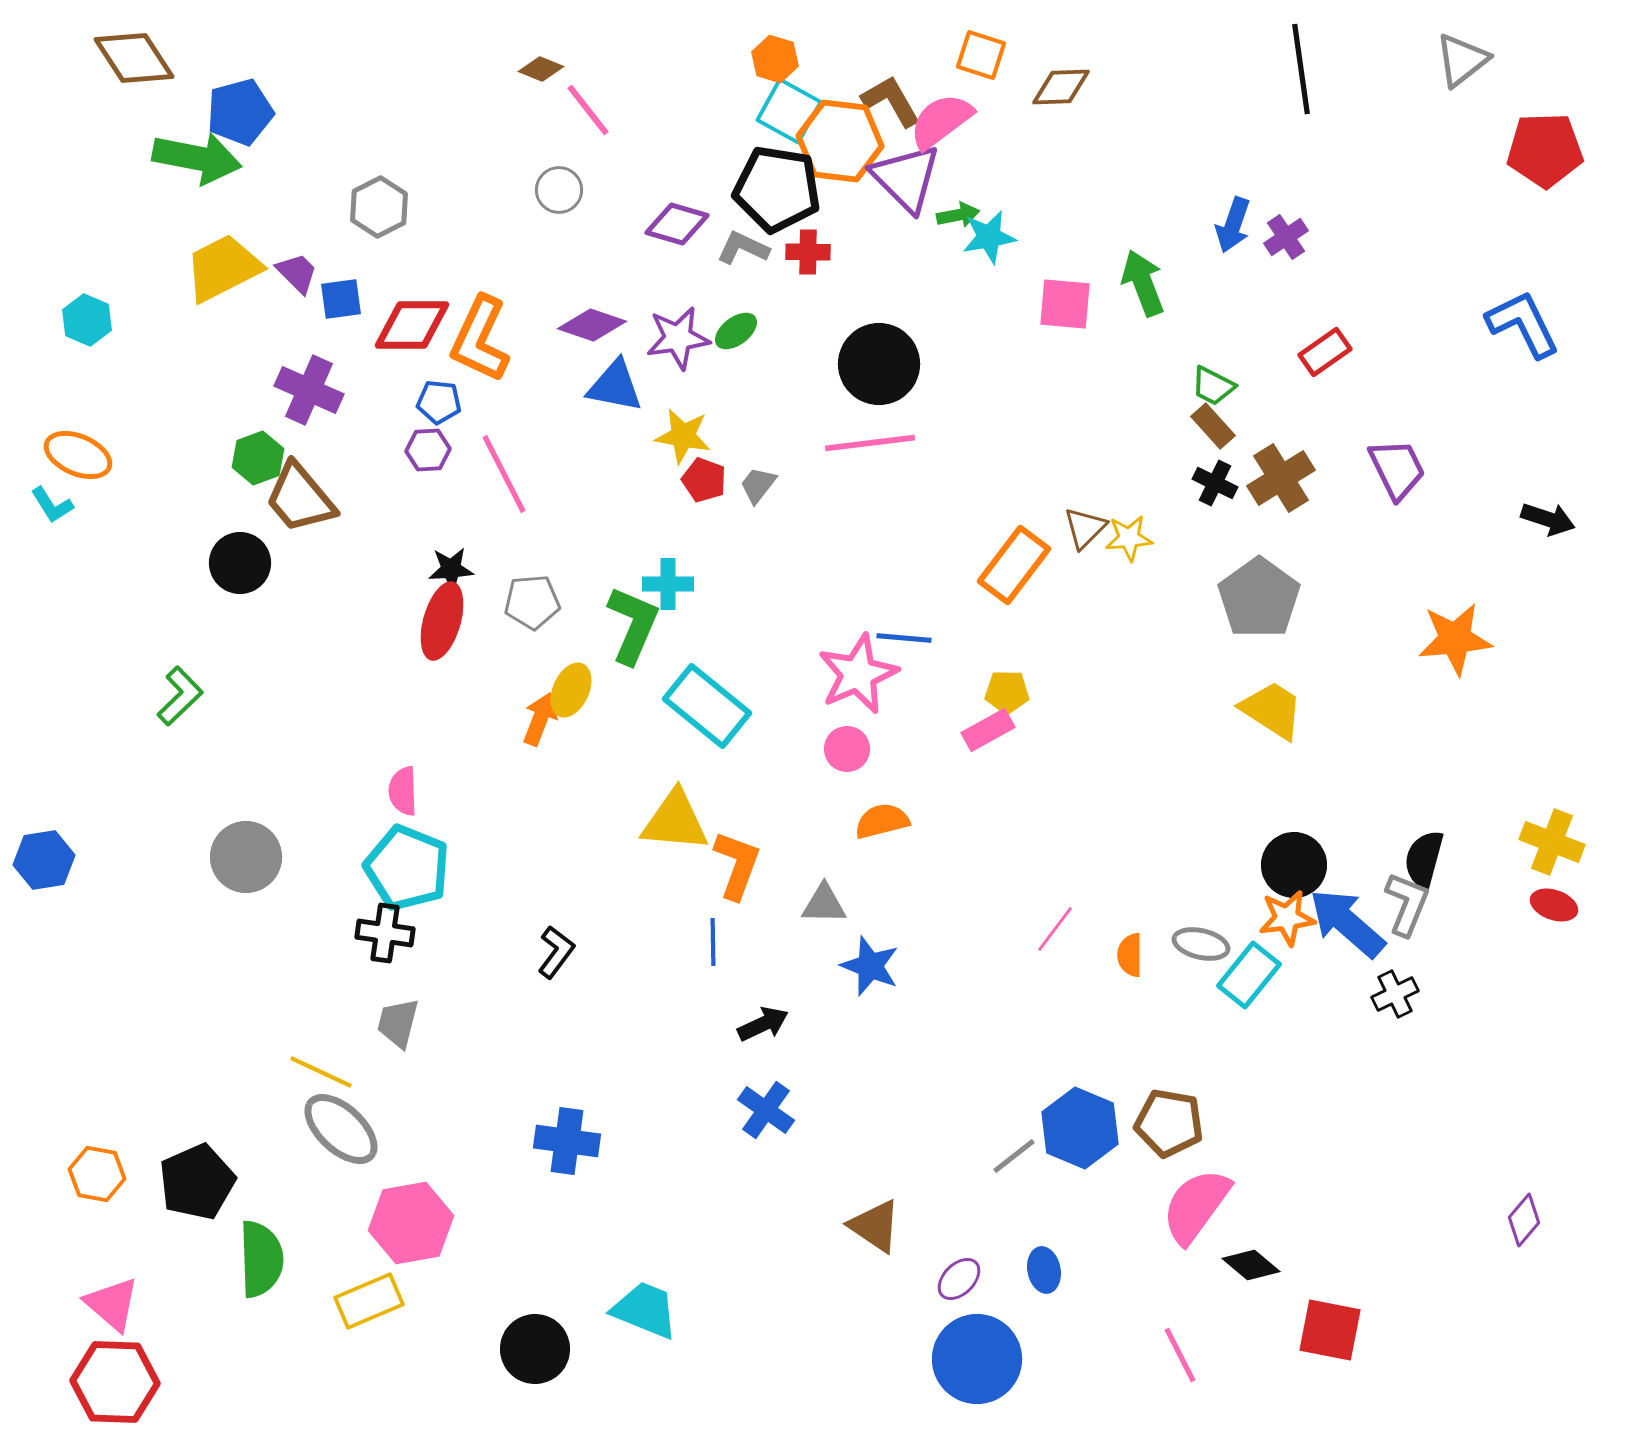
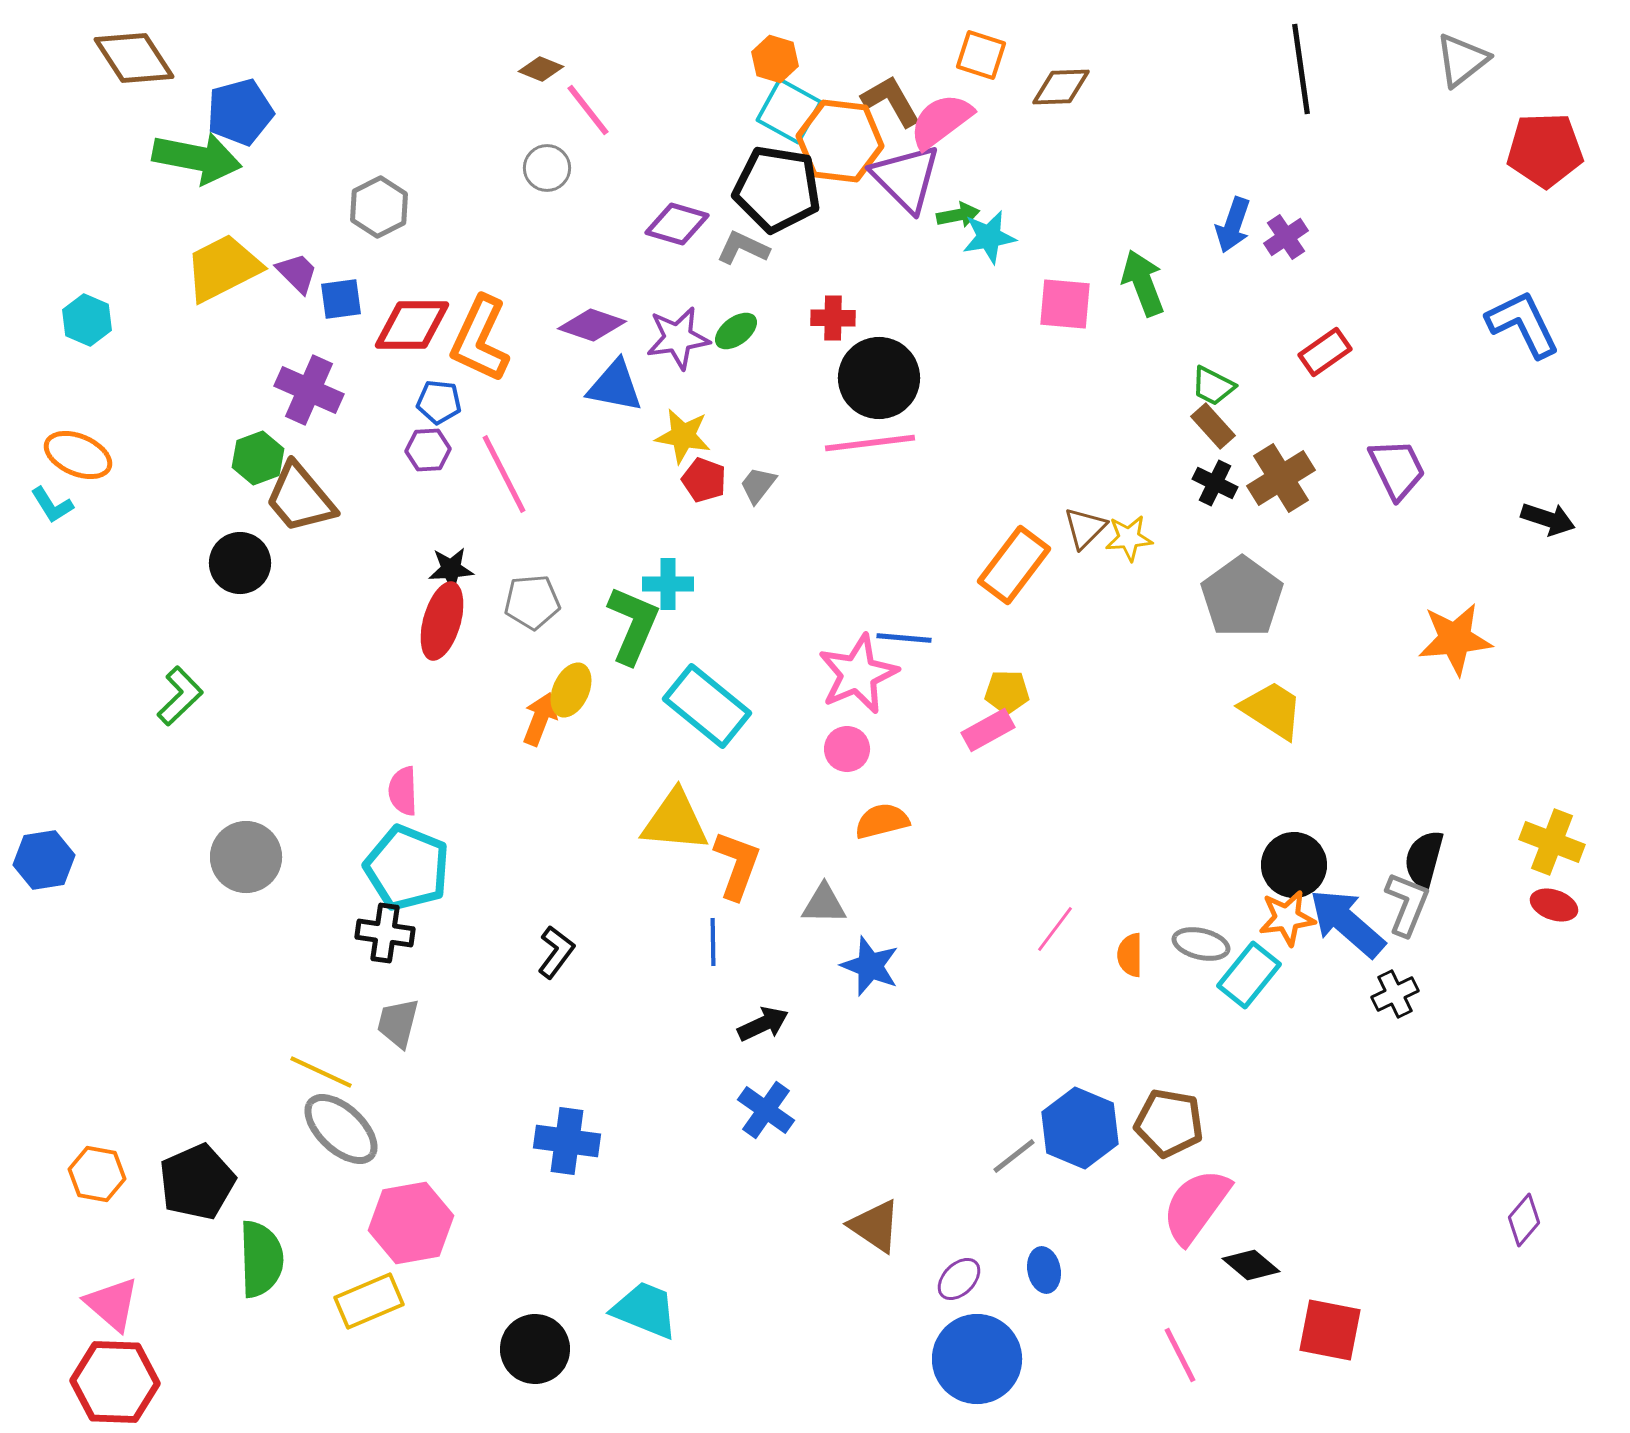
gray circle at (559, 190): moved 12 px left, 22 px up
red cross at (808, 252): moved 25 px right, 66 px down
black circle at (879, 364): moved 14 px down
gray pentagon at (1259, 598): moved 17 px left, 1 px up
